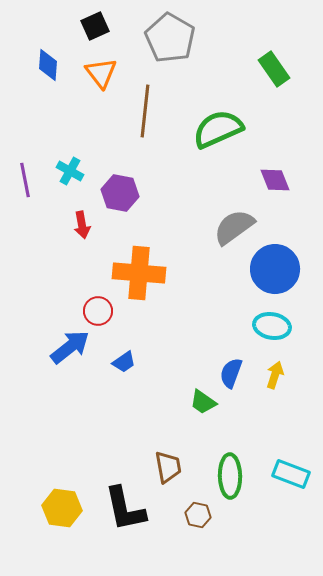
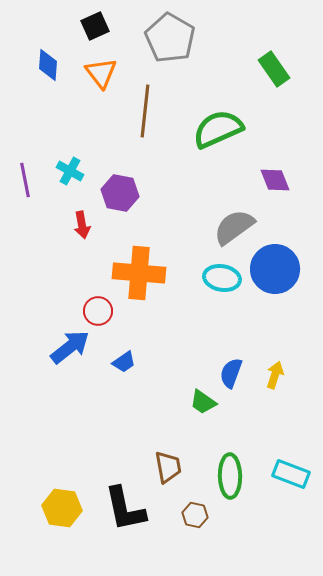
cyan ellipse: moved 50 px left, 48 px up
brown hexagon: moved 3 px left
